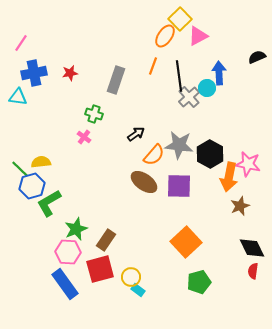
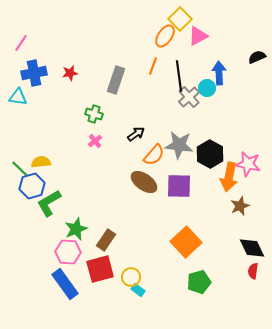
pink cross: moved 11 px right, 4 px down; rotated 16 degrees clockwise
